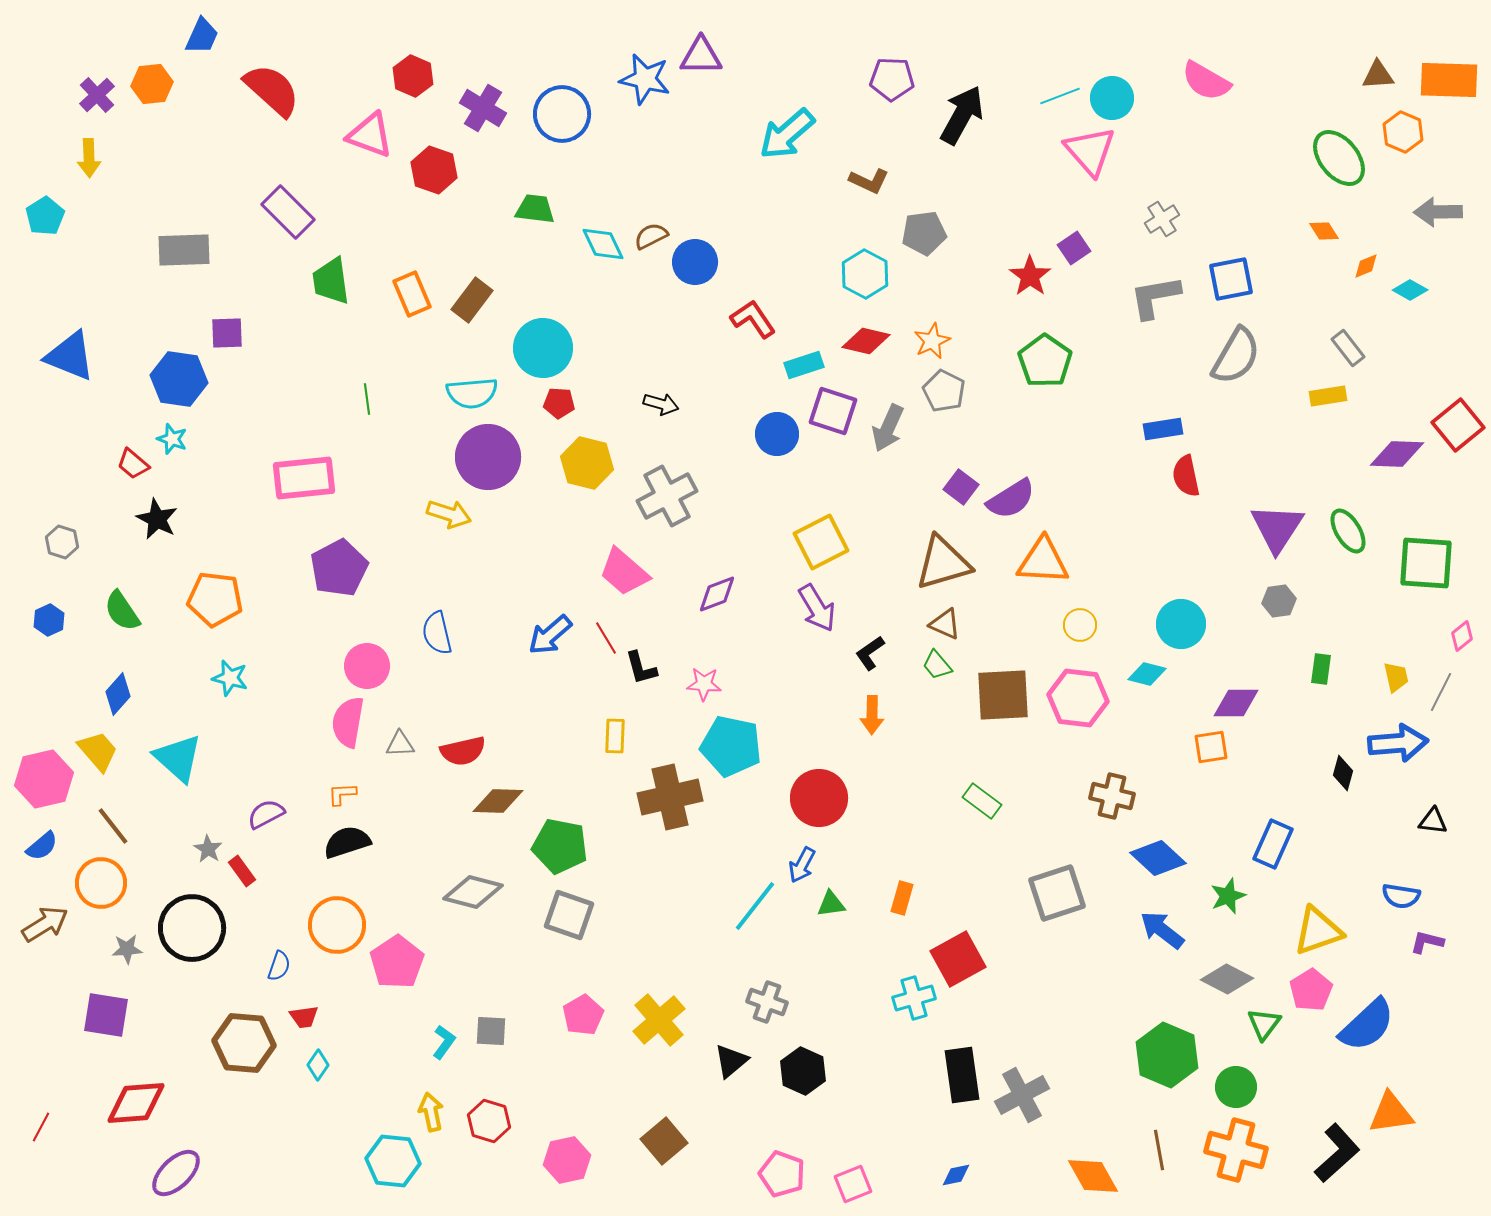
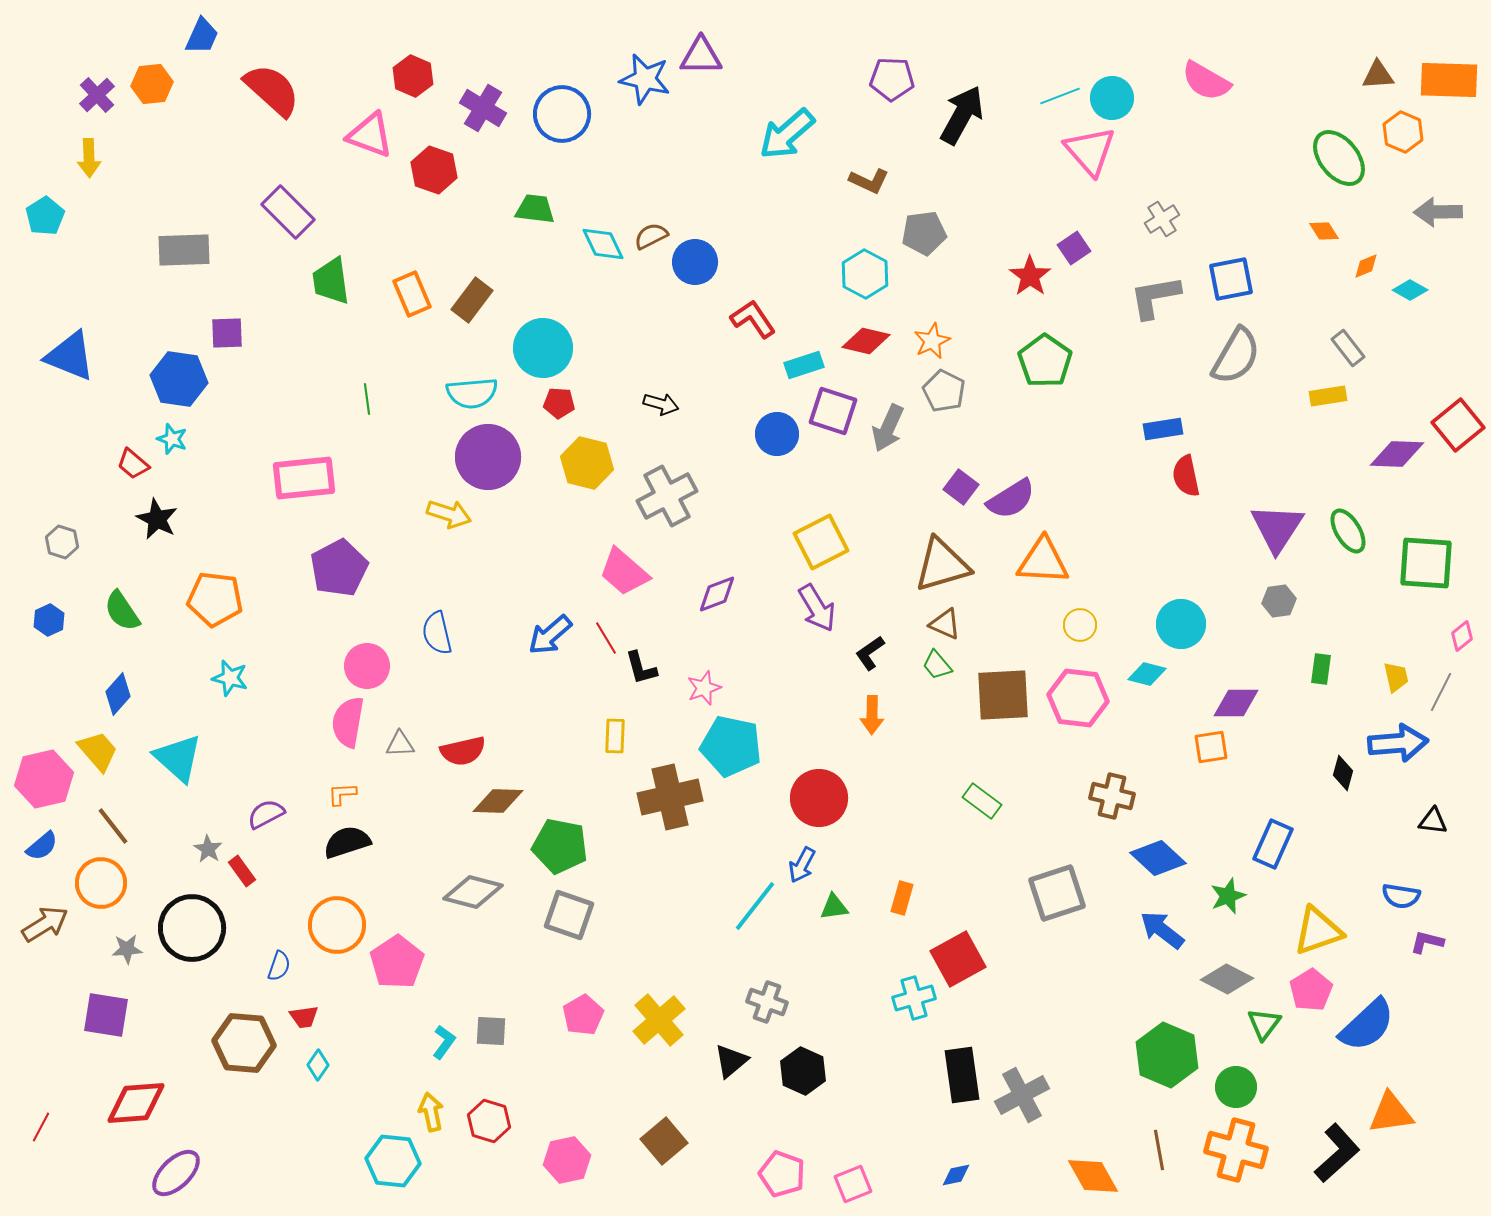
brown triangle at (943, 563): moved 1 px left, 2 px down
pink star at (704, 684): moved 4 px down; rotated 24 degrees counterclockwise
green triangle at (831, 904): moved 3 px right, 3 px down
